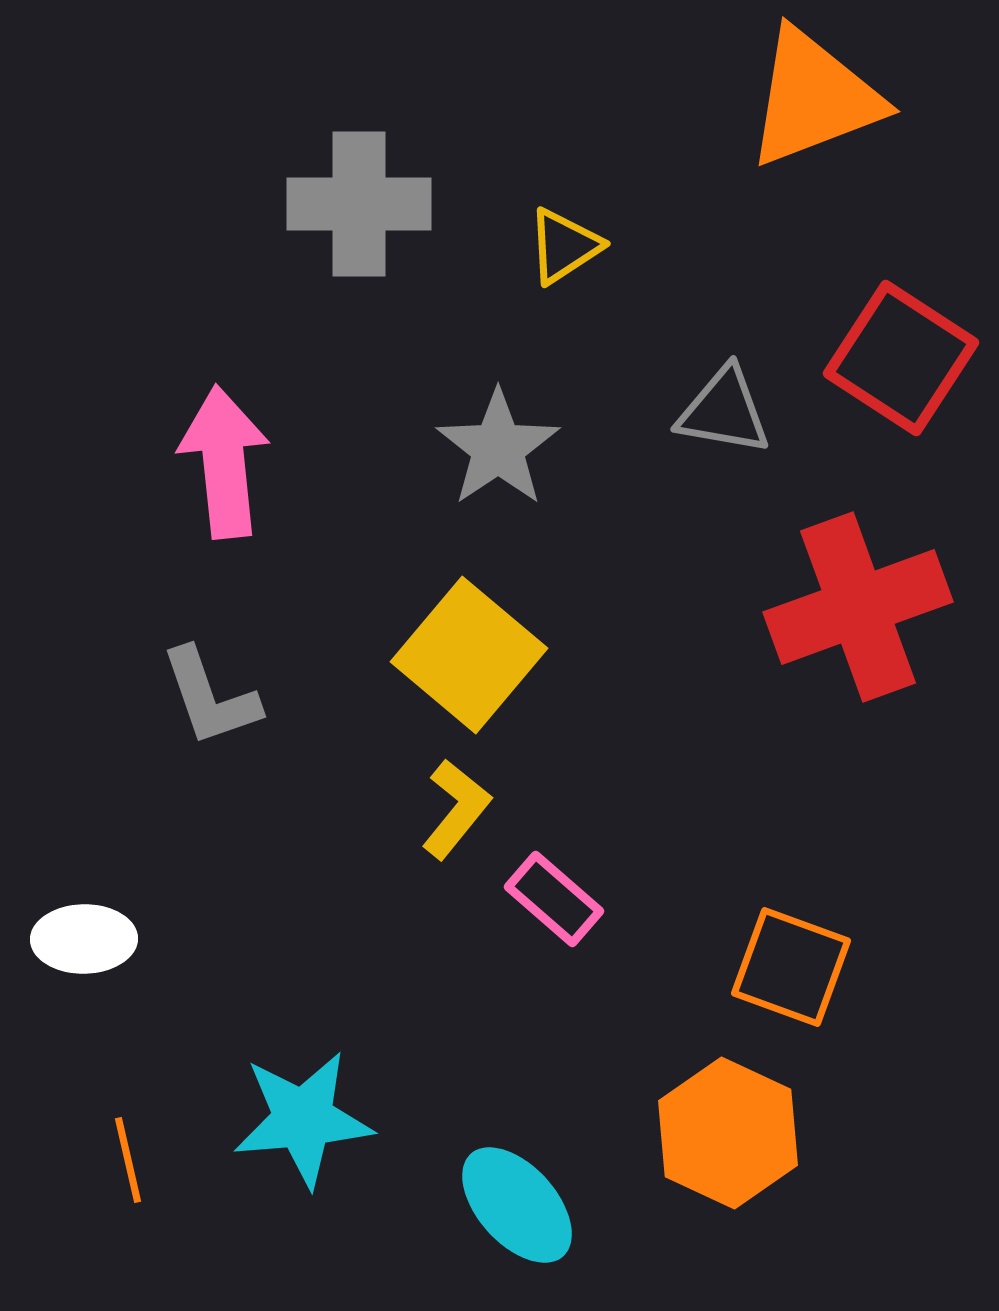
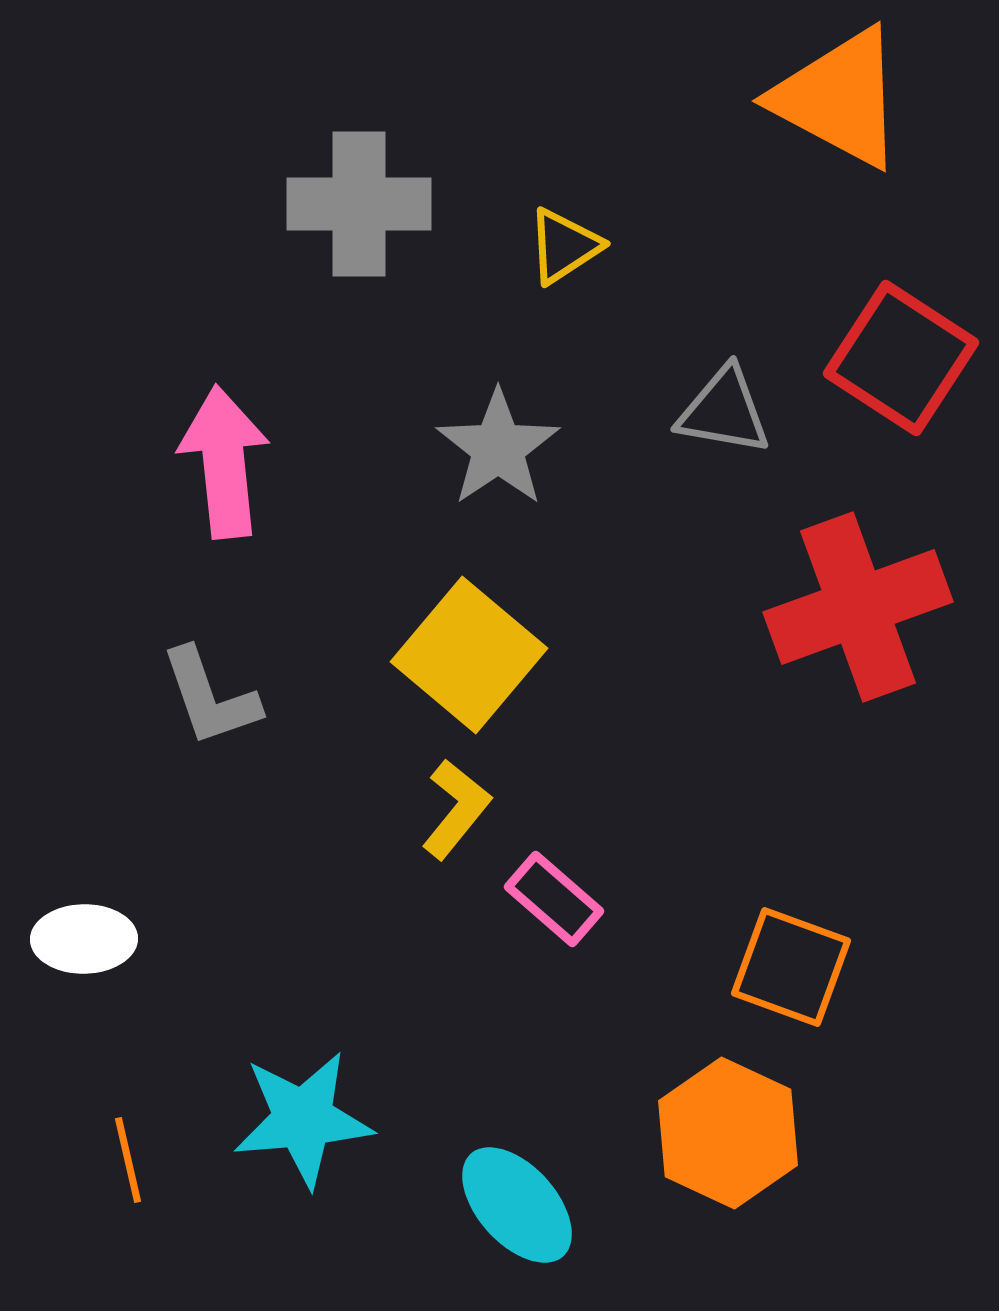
orange triangle: moved 25 px right; rotated 49 degrees clockwise
